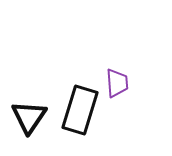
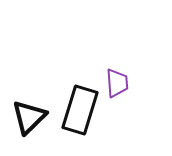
black triangle: rotated 12 degrees clockwise
